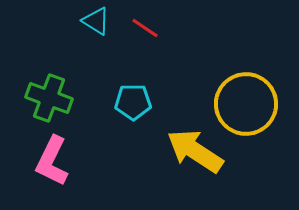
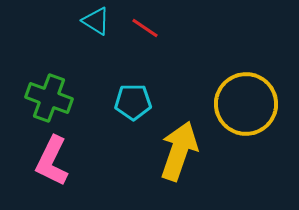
yellow arrow: moved 16 px left; rotated 76 degrees clockwise
